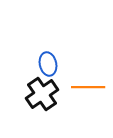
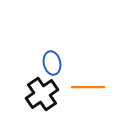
blue ellipse: moved 4 px right, 1 px up
